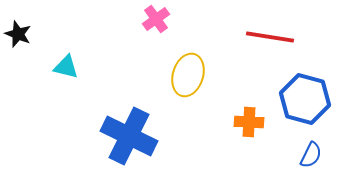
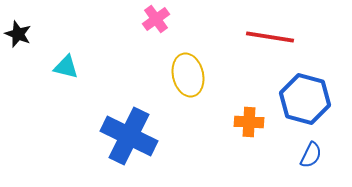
yellow ellipse: rotated 30 degrees counterclockwise
